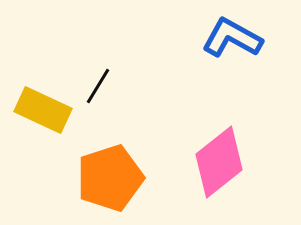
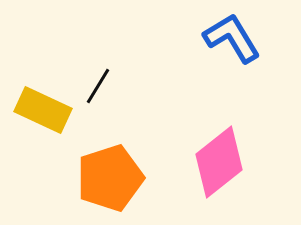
blue L-shape: rotated 30 degrees clockwise
